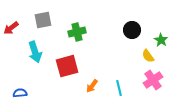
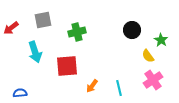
red square: rotated 10 degrees clockwise
